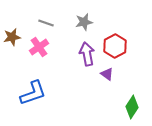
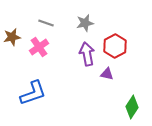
gray star: moved 1 px right, 1 px down
purple triangle: rotated 24 degrees counterclockwise
